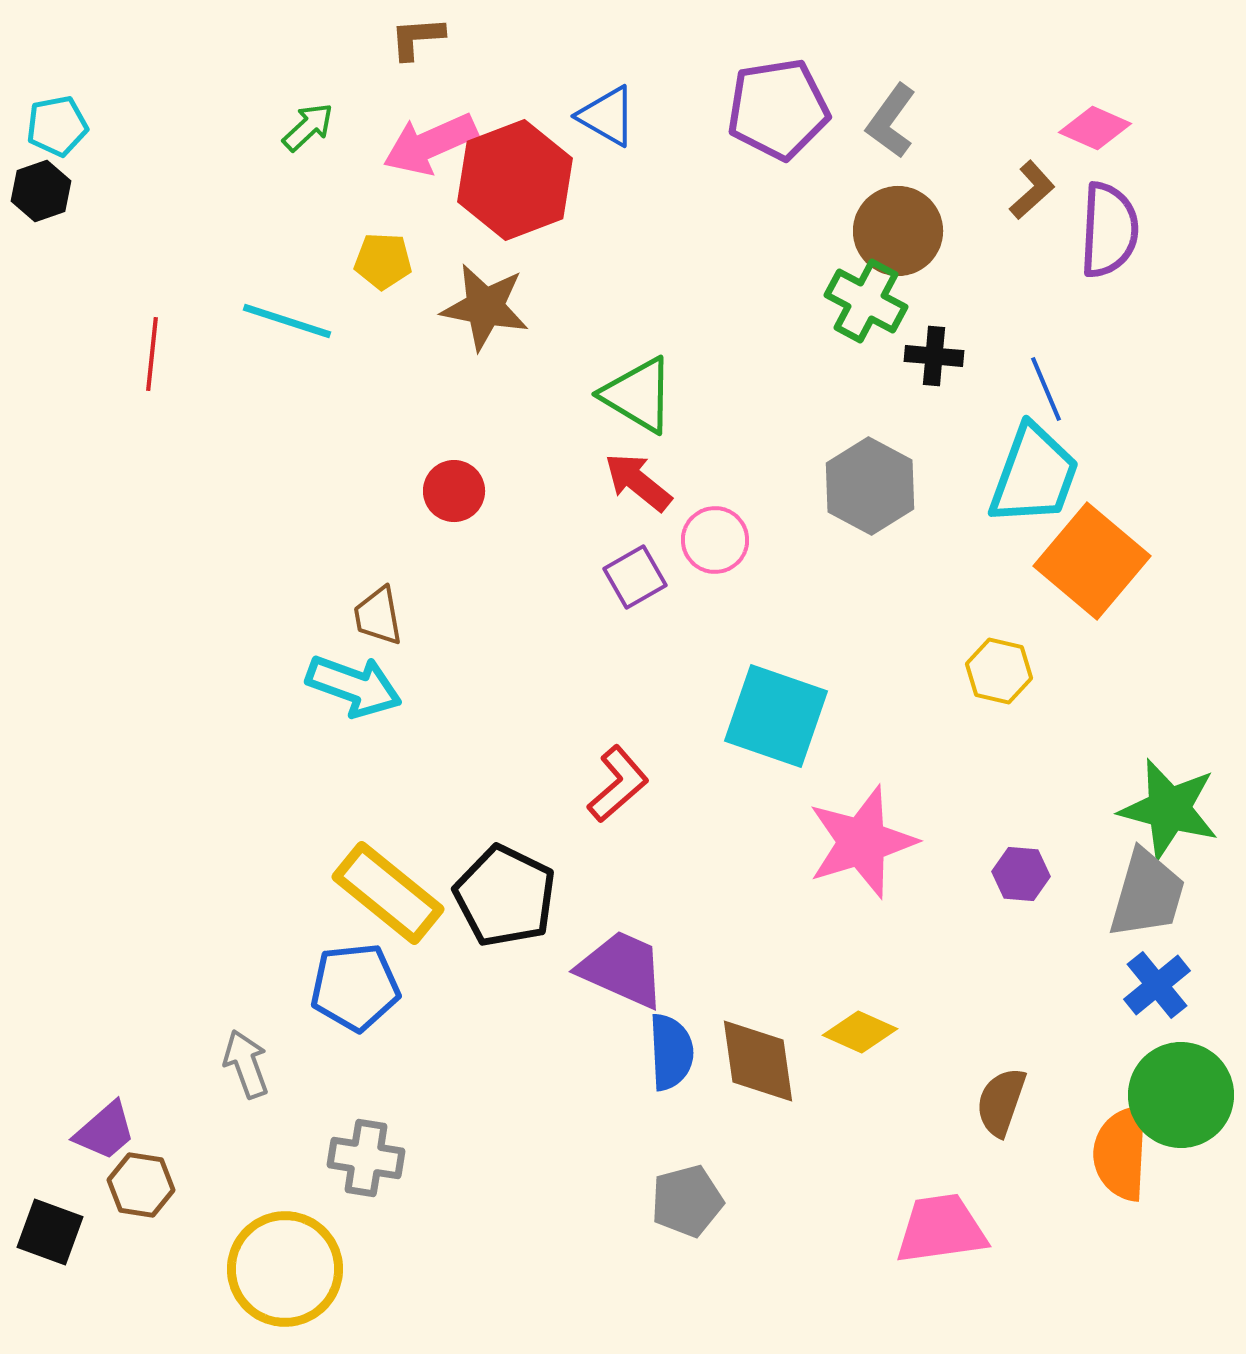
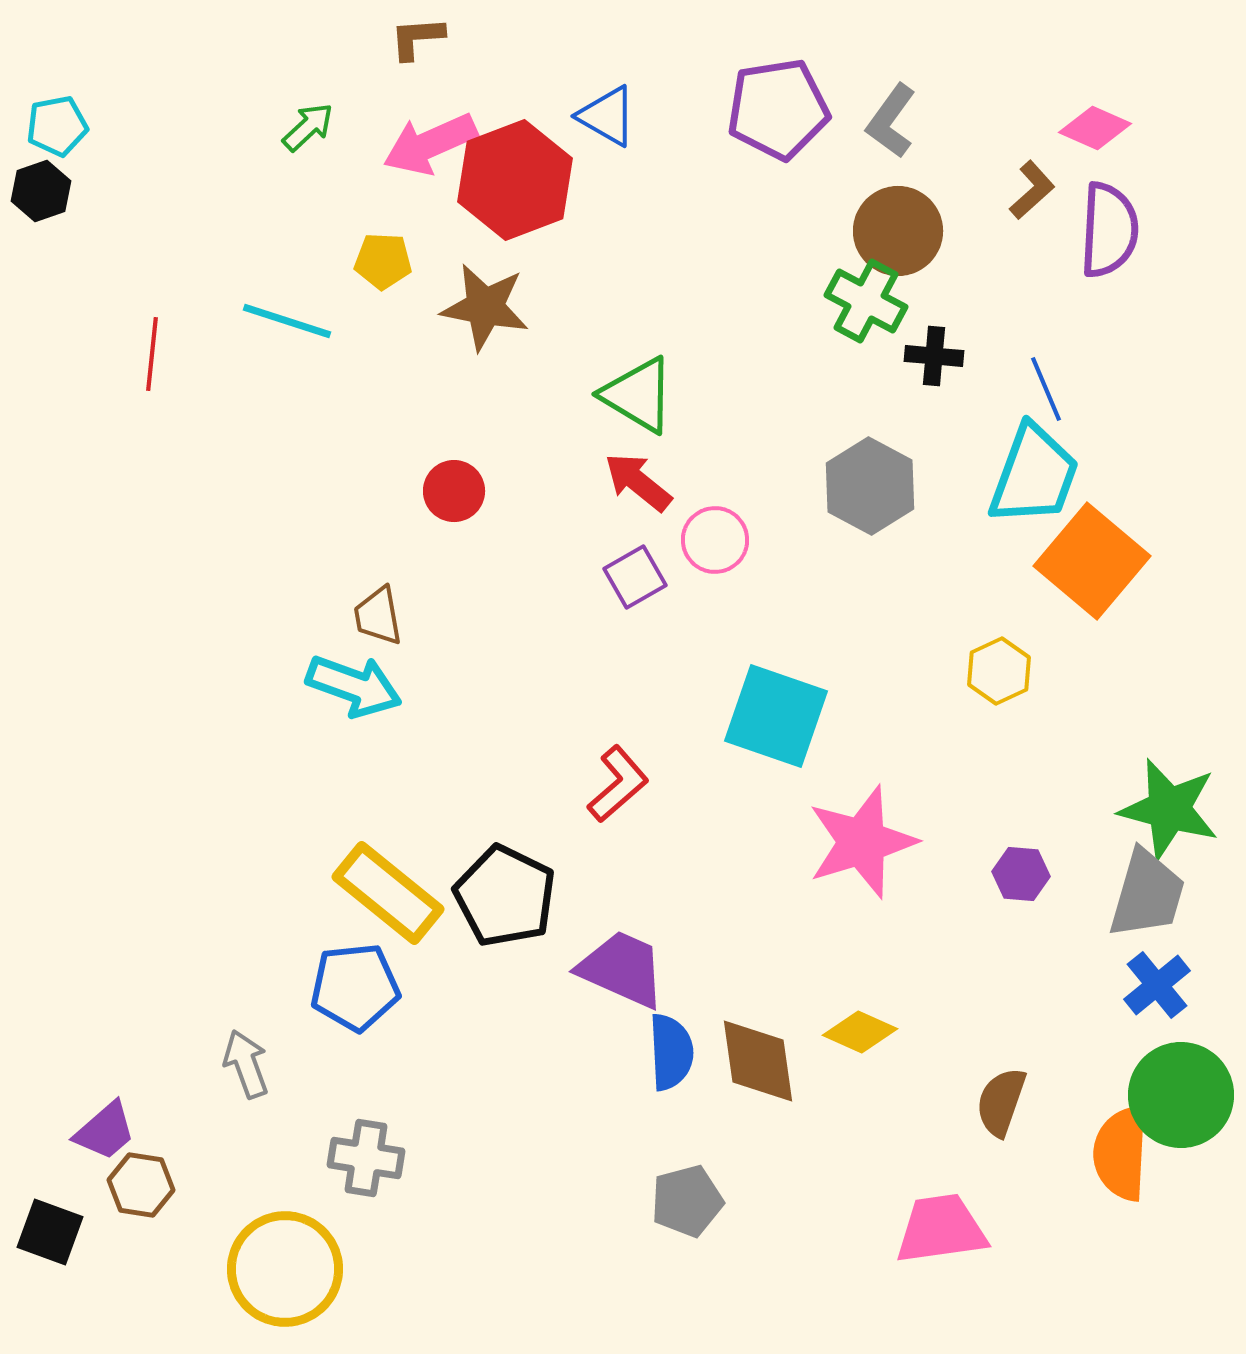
yellow hexagon at (999, 671): rotated 22 degrees clockwise
